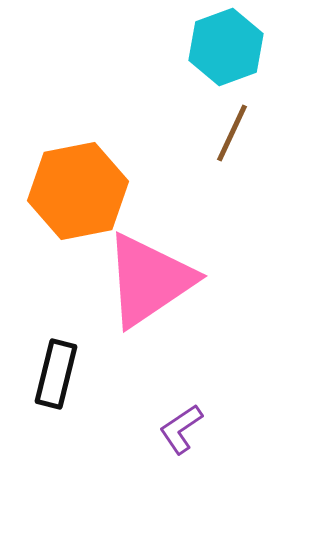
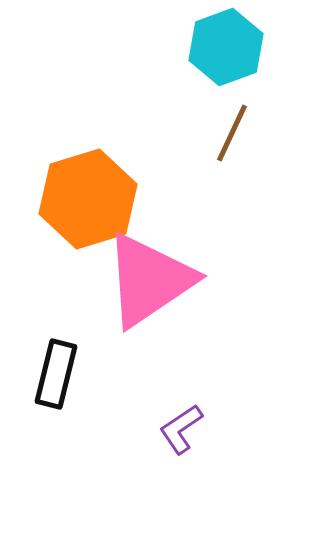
orange hexagon: moved 10 px right, 8 px down; rotated 6 degrees counterclockwise
